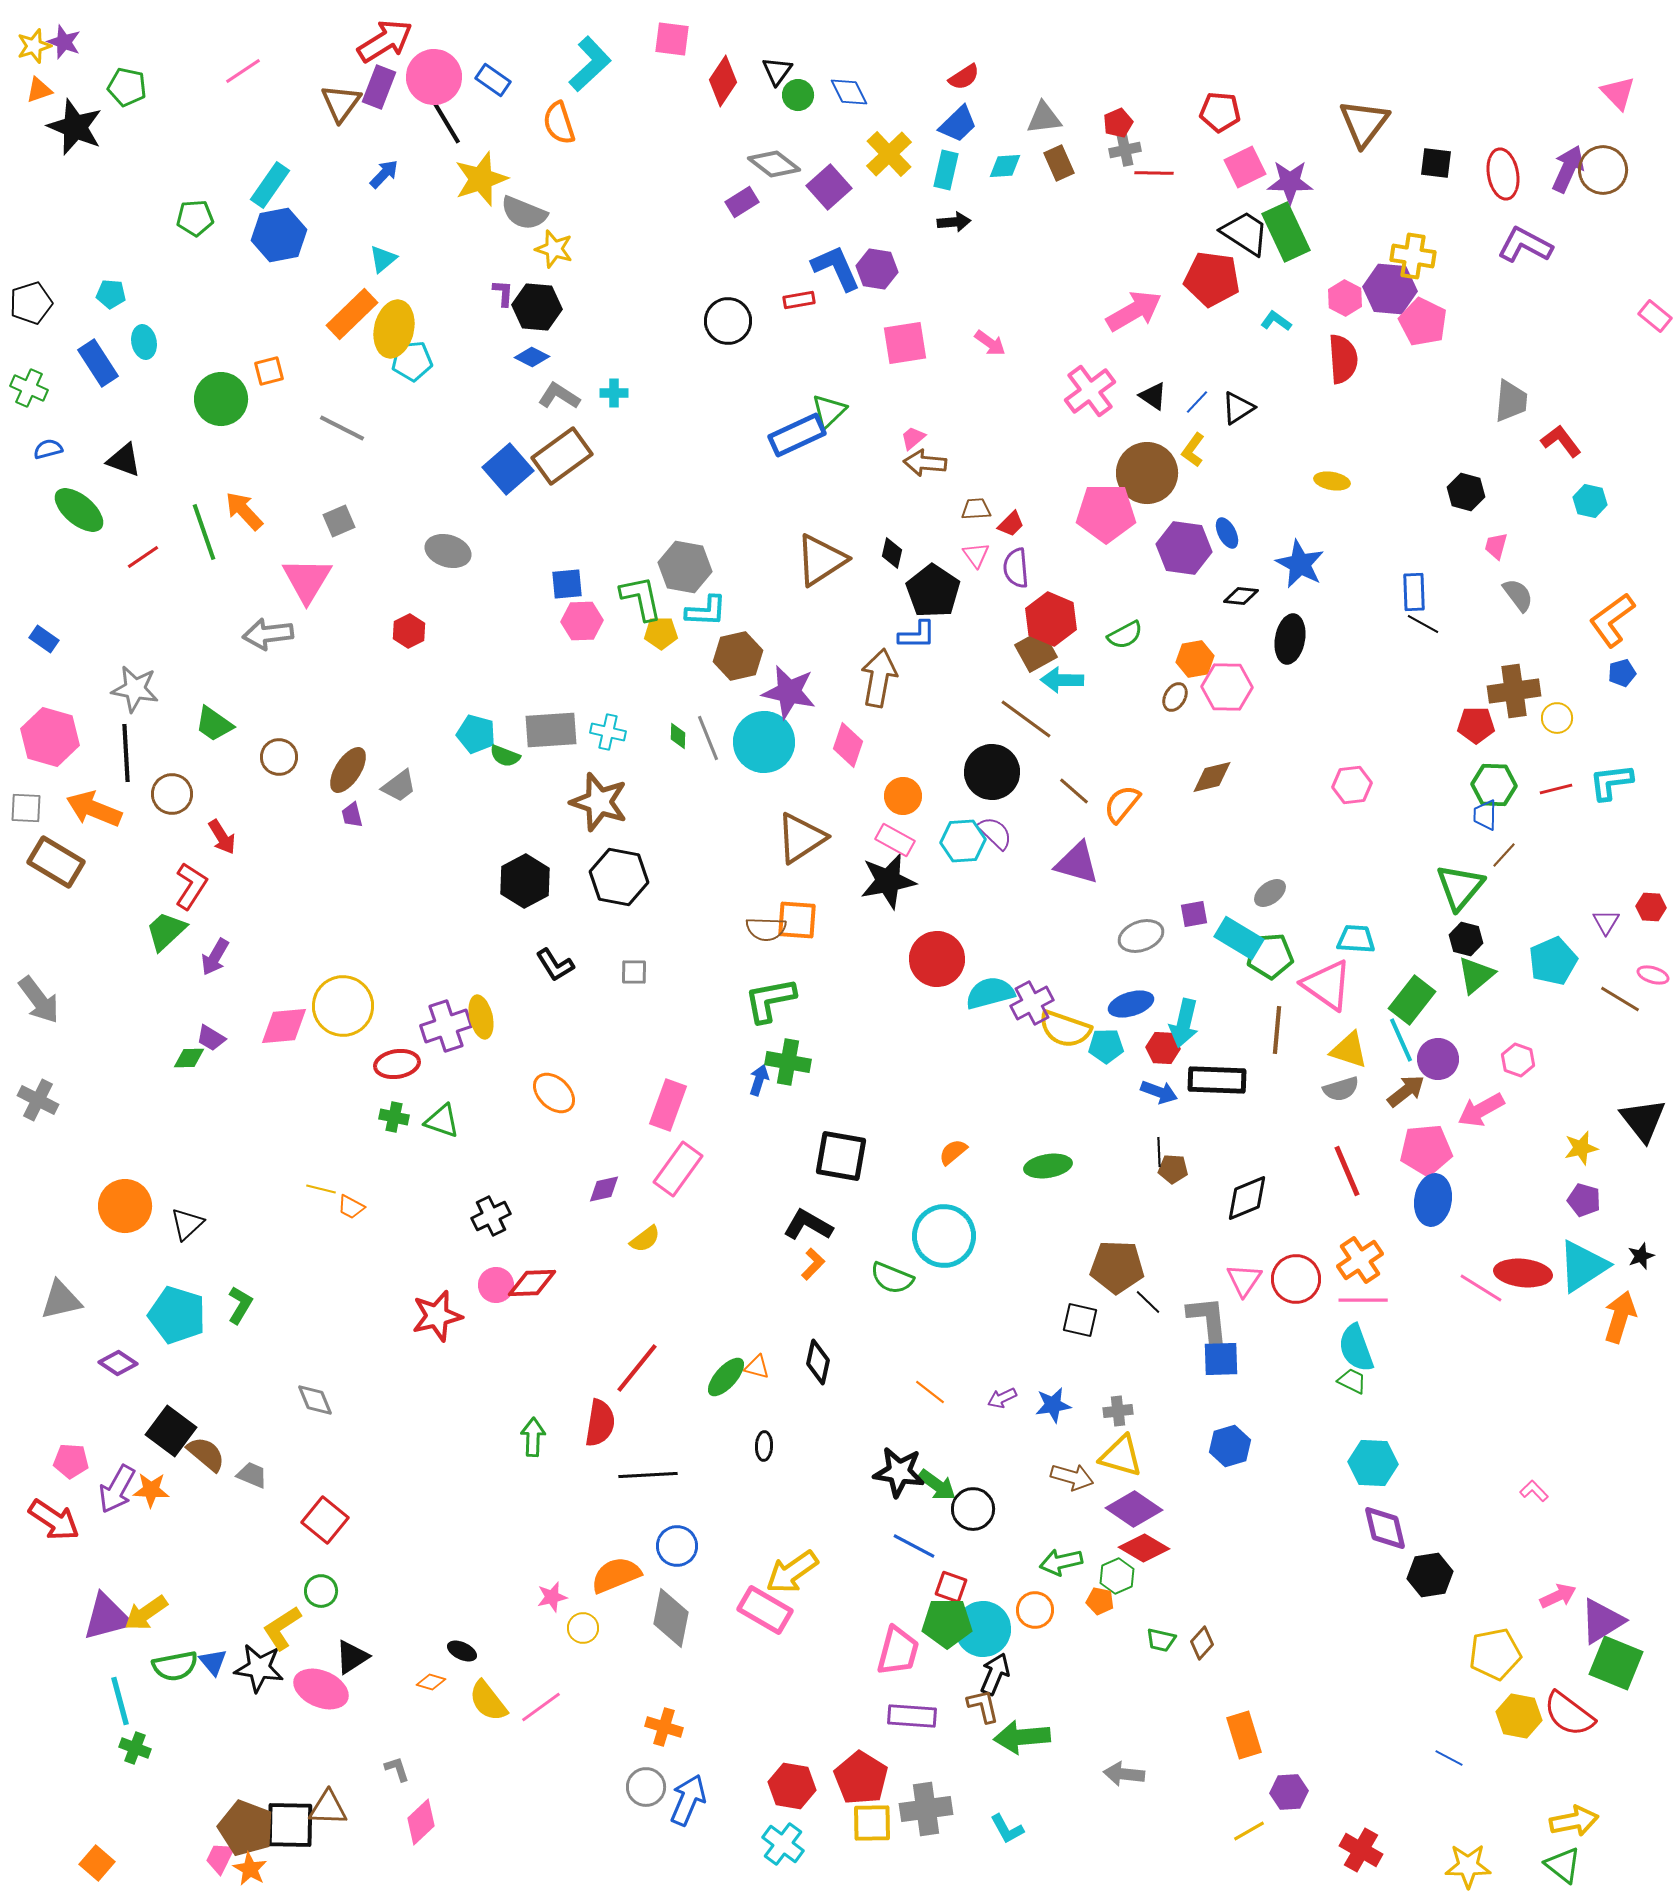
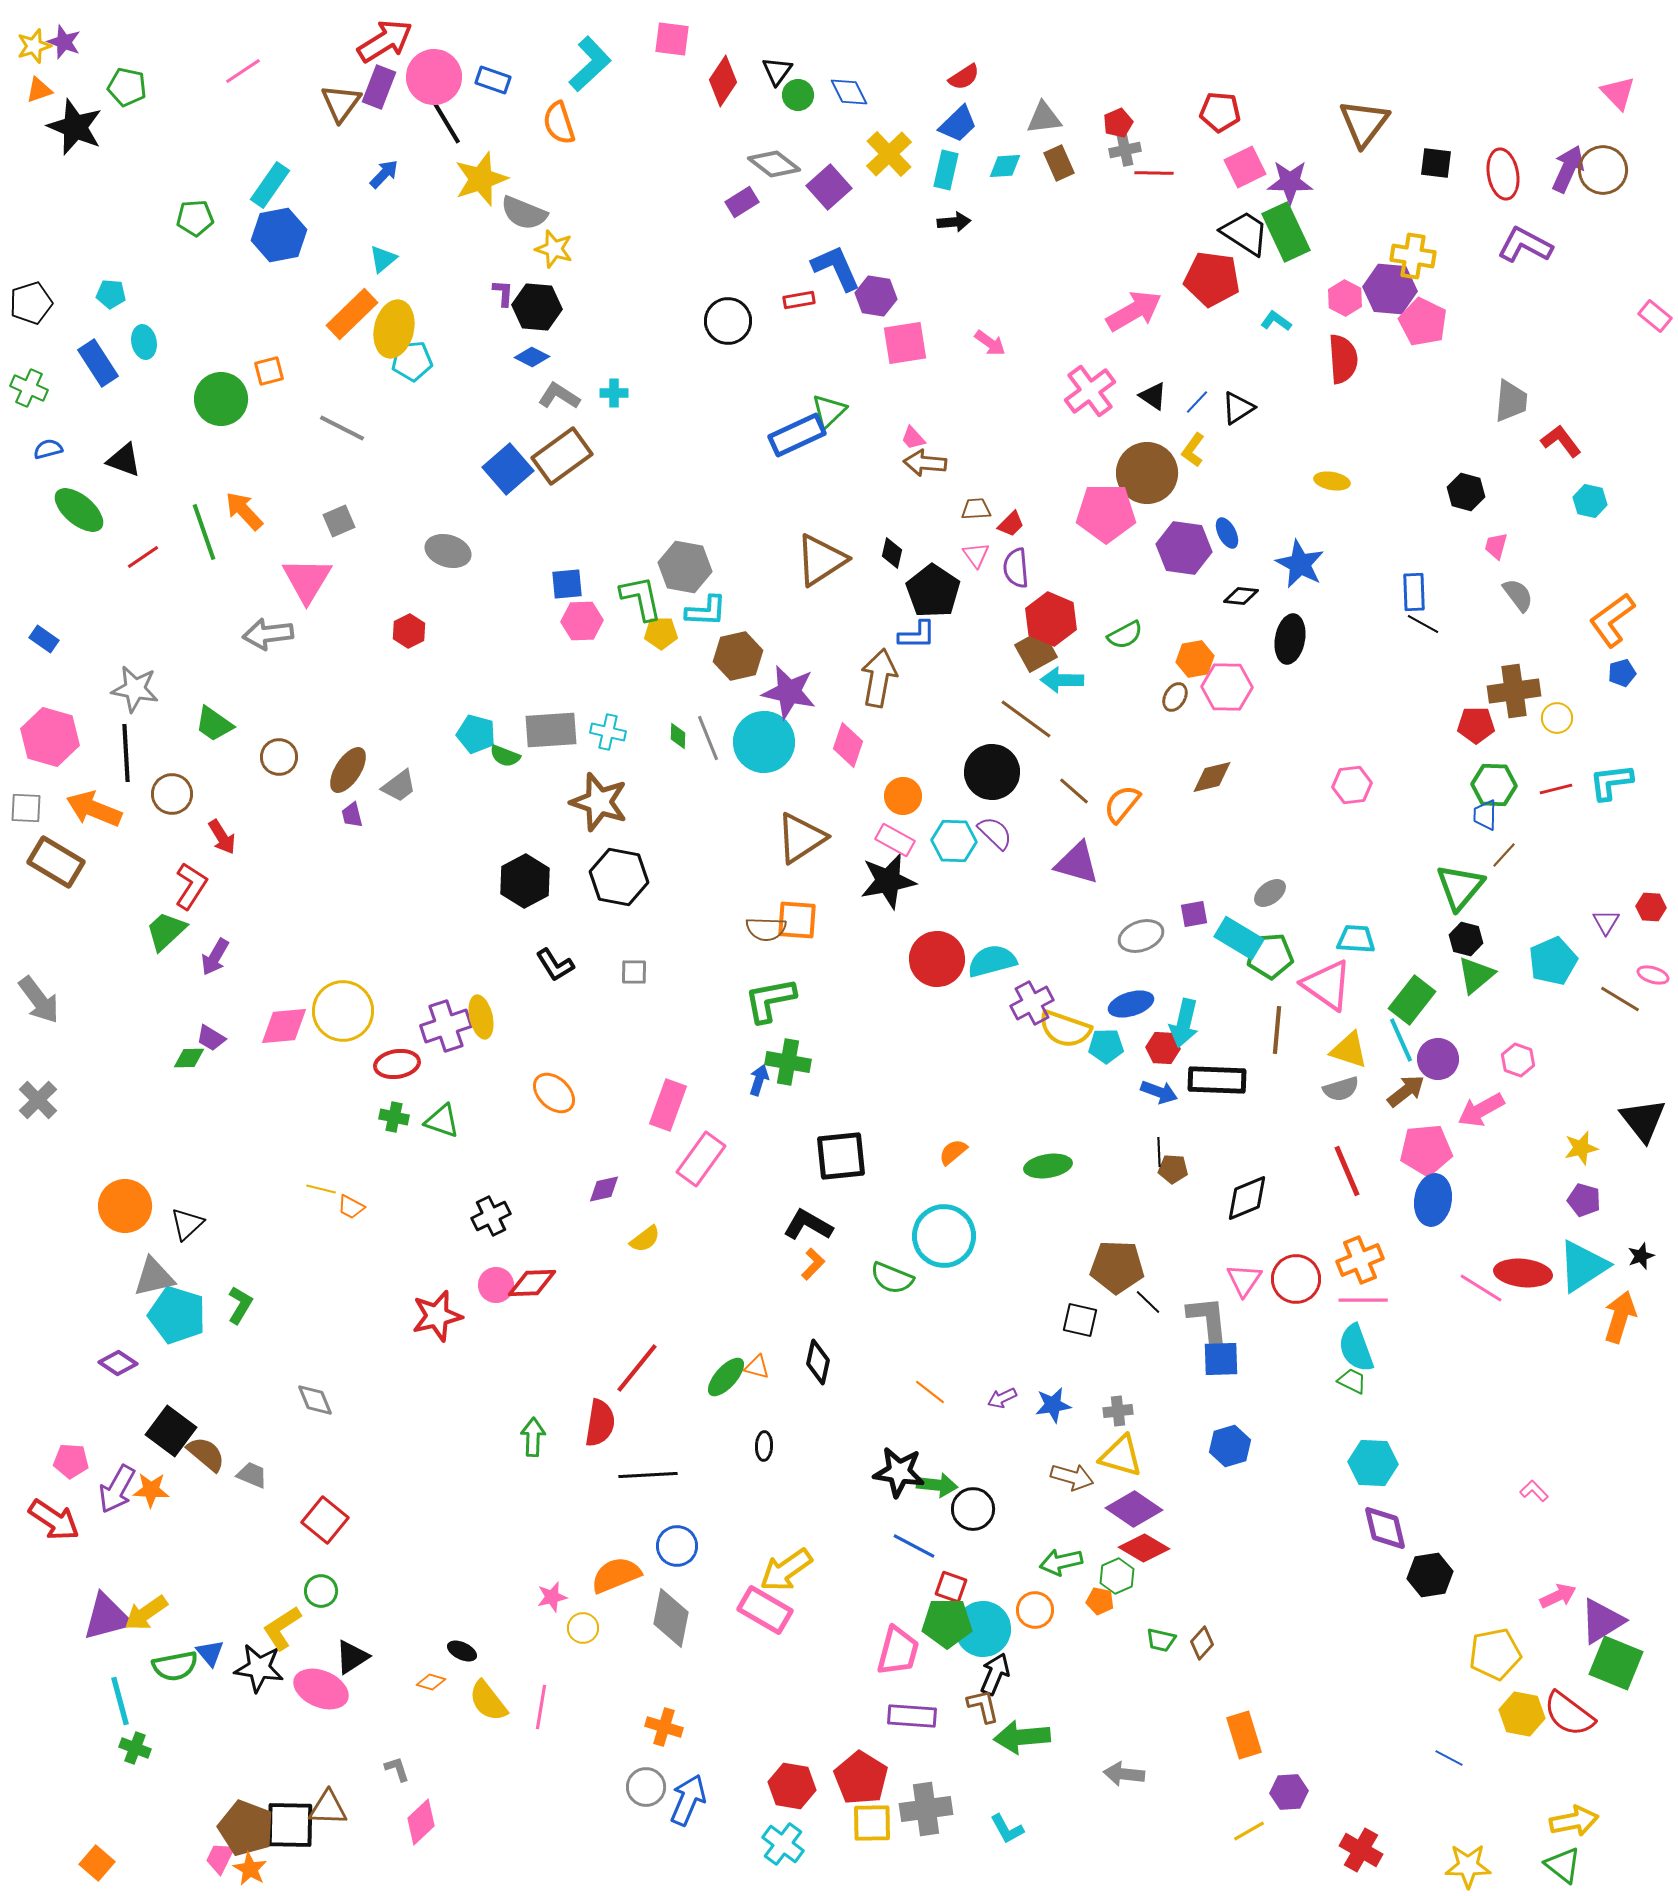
blue rectangle at (493, 80): rotated 16 degrees counterclockwise
purple hexagon at (877, 269): moved 1 px left, 27 px down
pink trapezoid at (913, 438): rotated 92 degrees counterclockwise
cyan hexagon at (963, 841): moved 9 px left; rotated 6 degrees clockwise
cyan semicircle at (990, 993): moved 2 px right, 32 px up
yellow circle at (343, 1006): moved 5 px down
gray cross at (38, 1100): rotated 18 degrees clockwise
black square at (841, 1156): rotated 16 degrees counterclockwise
pink rectangle at (678, 1169): moved 23 px right, 10 px up
orange cross at (1360, 1260): rotated 12 degrees clockwise
gray triangle at (61, 1300): moved 93 px right, 23 px up
green arrow at (937, 1485): rotated 30 degrees counterclockwise
yellow arrow at (792, 1572): moved 6 px left, 2 px up
blue triangle at (213, 1662): moved 3 px left, 9 px up
pink line at (541, 1707): rotated 45 degrees counterclockwise
yellow hexagon at (1519, 1716): moved 3 px right, 2 px up
